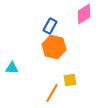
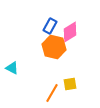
pink diamond: moved 14 px left, 18 px down
cyan triangle: rotated 24 degrees clockwise
yellow square: moved 4 px down
